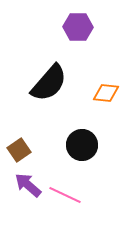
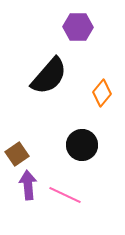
black semicircle: moved 7 px up
orange diamond: moved 4 px left; rotated 56 degrees counterclockwise
brown square: moved 2 px left, 4 px down
purple arrow: rotated 44 degrees clockwise
